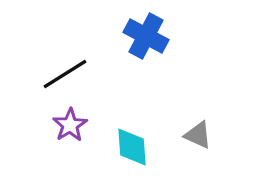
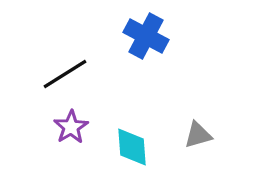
purple star: moved 1 px right, 2 px down
gray triangle: rotated 40 degrees counterclockwise
